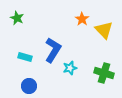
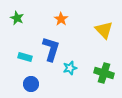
orange star: moved 21 px left
blue L-shape: moved 2 px left, 1 px up; rotated 15 degrees counterclockwise
blue circle: moved 2 px right, 2 px up
